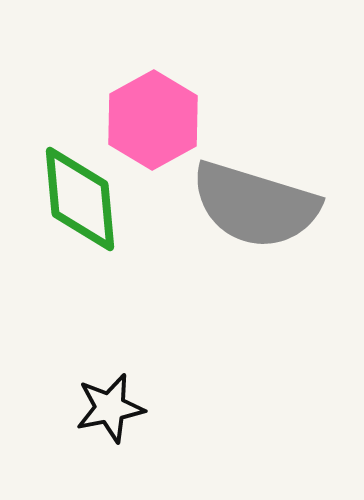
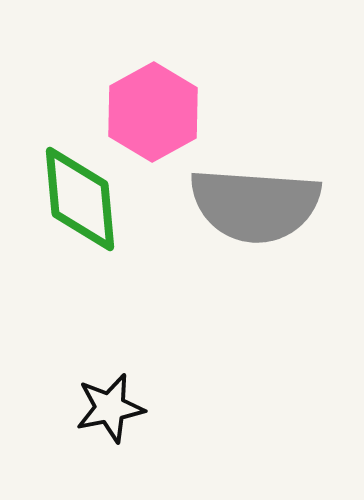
pink hexagon: moved 8 px up
gray semicircle: rotated 13 degrees counterclockwise
